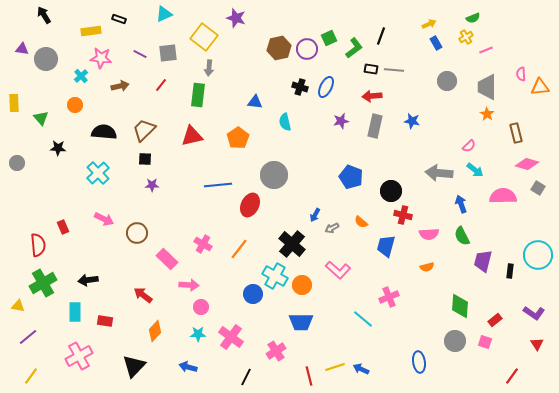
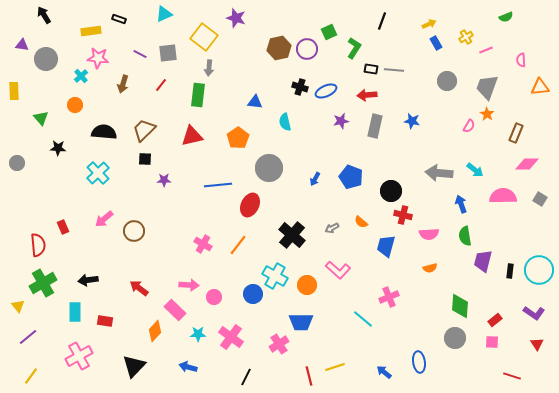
green semicircle at (473, 18): moved 33 px right, 1 px up
black line at (381, 36): moved 1 px right, 15 px up
green square at (329, 38): moved 6 px up
green L-shape at (354, 48): rotated 20 degrees counterclockwise
purple triangle at (22, 49): moved 4 px up
pink star at (101, 58): moved 3 px left
pink semicircle at (521, 74): moved 14 px up
brown arrow at (120, 86): moved 3 px right, 2 px up; rotated 120 degrees clockwise
blue ellipse at (326, 87): moved 4 px down; rotated 40 degrees clockwise
gray trapezoid at (487, 87): rotated 20 degrees clockwise
red arrow at (372, 96): moved 5 px left, 1 px up
yellow rectangle at (14, 103): moved 12 px up
brown rectangle at (516, 133): rotated 36 degrees clockwise
pink semicircle at (469, 146): moved 20 px up; rotated 16 degrees counterclockwise
pink diamond at (527, 164): rotated 15 degrees counterclockwise
gray circle at (274, 175): moved 5 px left, 7 px up
purple star at (152, 185): moved 12 px right, 5 px up
gray square at (538, 188): moved 2 px right, 11 px down
blue arrow at (315, 215): moved 36 px up
pink arrow at (104, 219): rotated 114 degrees clockwise
brown circle at (137, 233): moved 3 px left, 2 px up
green semicircle at (462, 236): moved 3 px right; rotated 18 degrees clockwise
black cross at (292, 244): moved 9 px up
orange line at (239, 249): moved 1 px left, 4 px up
cyan circle at (538, 255): moved 1 px right, 15 px down
pink rectangle at (167, 259): moved 8 px right, 51 px down
orange semicircle at (427, 267): moved 3 px right, 1 px down
orange circle at (302, 285): moved 5 px right
red arrow at (143, 295): moved 4 px left, 7 px up
yellow triangle at (18, 306): rotated 40 degrees clockwise
pink circle at (201, 307): moved 13 px right, 10 px up
gray circle at (455, 341): moved 3 px up
pink square at (485, 342): moved 7 px right; rotated 16 degrees counterclockwise
pink cross at (276, 351): moved 3 px right, 7 px up
blue arrow at (361, 369): moved 23 px right, 3 px down; rotated 14 degrees clockwise
red line at (512, 376): rotated 72 degrees clockwise
